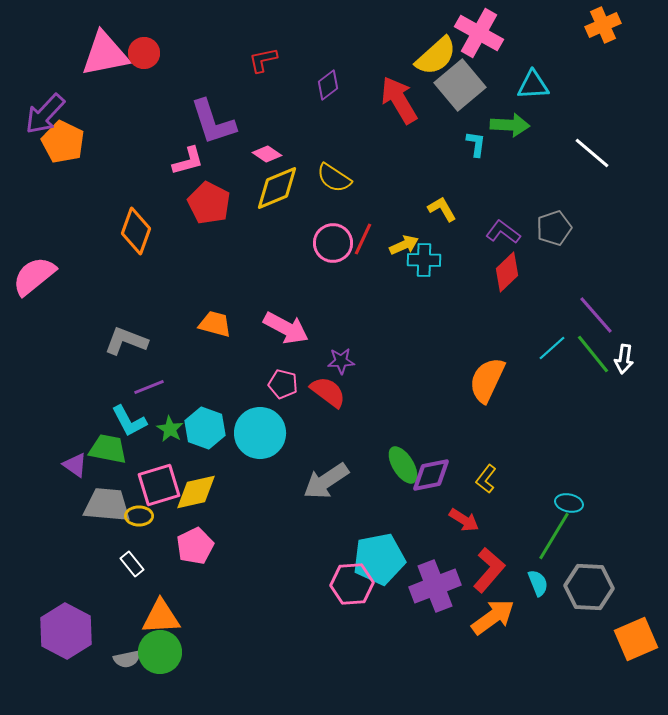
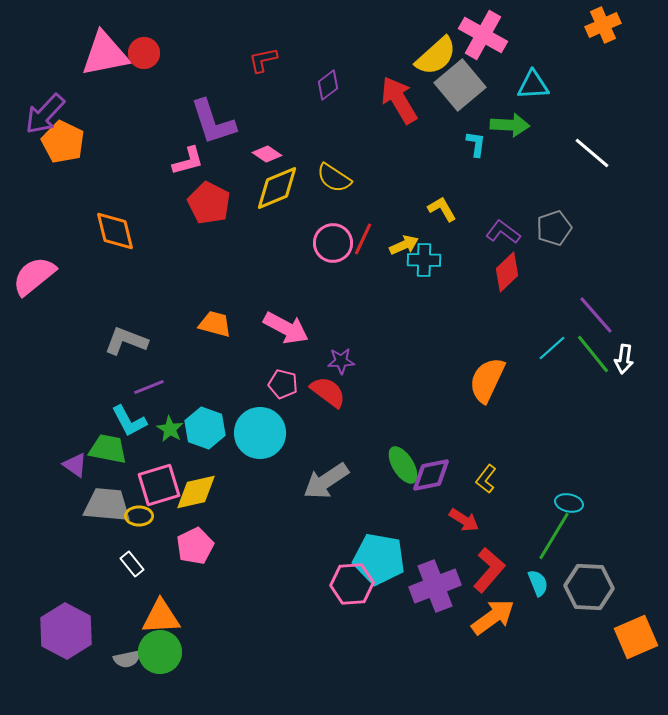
pink cross at (479, 33): moved 4 px right, 2 px down
orange diamond at (136, 231): moved 21 px left; rotated 33 degrees counterclockwise
cyan pentagon at (379, 559): rotated 21 degrees clockwise
orange square at (636, 639): moved 2 px up
